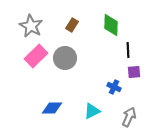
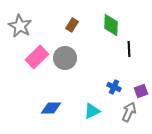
gray star: moved 11 px left
black line: moved 1 px right, 1 px up
pink rectangle: moved 1 px right, 1 px down
purple square: moved 7 px right, 19 px down; rotated 16 degrees counterclockwise
blue diamond: moved 1 px left
gray arrow: moved 5 px up
